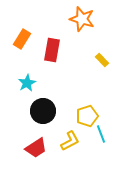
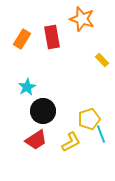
red rectangle: moved 13 px up; rotated 20 degrees counterclockwise
cyan star: moved 4 px down
yellow pentagon: moved 2 px right, 3 px down
yellow L-shape: moved 1 px right, 1 px down
red trapezoid: moved 8 px up
